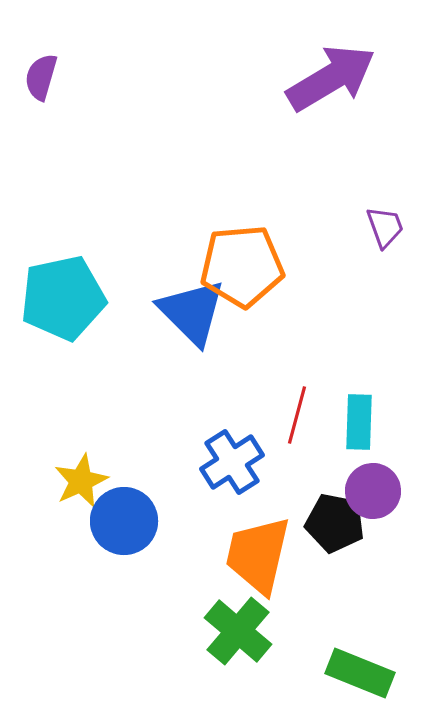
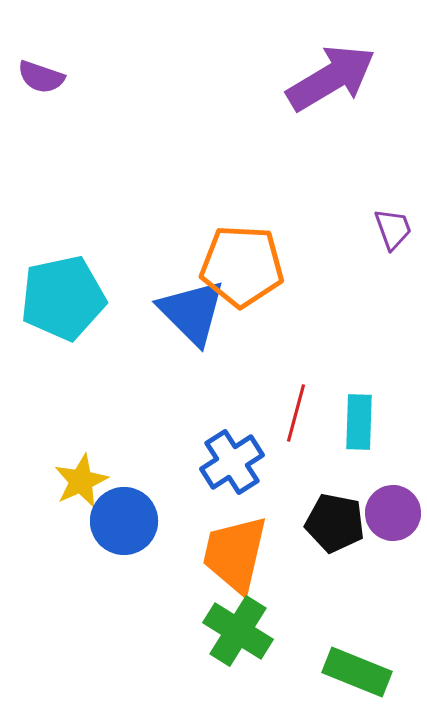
purple semicircle: rotated 87 degrees counterclockwise
purple trapezoid: moved 8 px right, 2 px down
orange pentagon: rotated 8 degrees clockwise
red line: moved 1 px left, 2 px up
purple circle: moved 20 px right, 22 px down
orange trapezoid: moved 23 px left, 1 px up
green cross: rotated 8 degrees counterclockwise
green rectangle: moved 3 px left, 1 px up
